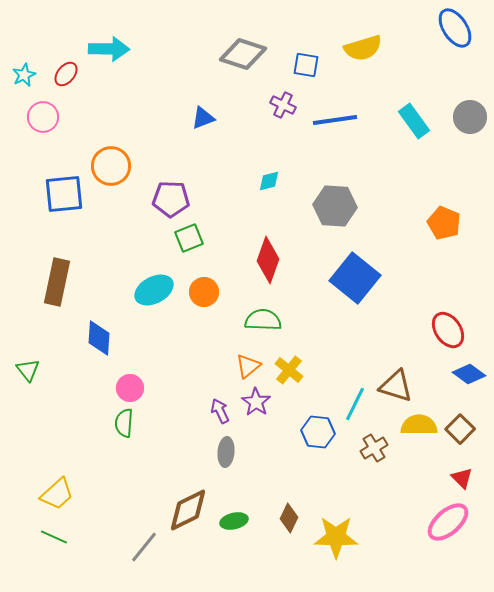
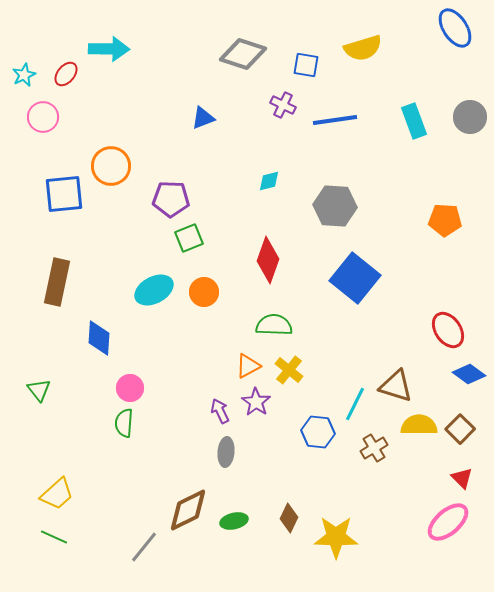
cyan rectangle at (414, 121): rotated 16 degrees clockwise
orange pentagon at (444, 223): moved 1 px right, 3 px up; rotated 20 degrees counterclockwise
green semicircle at (263, 320): moved 11 px right, 5 px down
orange triangle at (248, 366): rotated 12 degrees clockwise
green triangle at (28, 370): moved 11 px right, 20 px down
